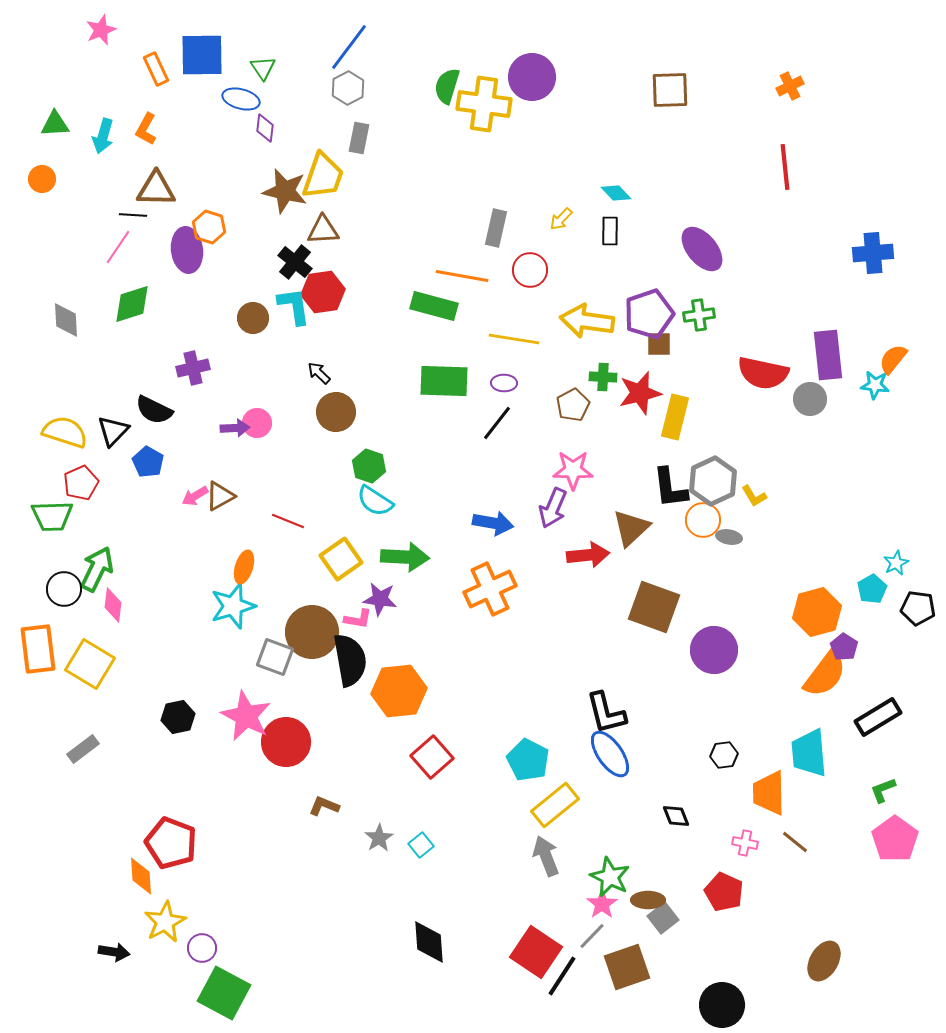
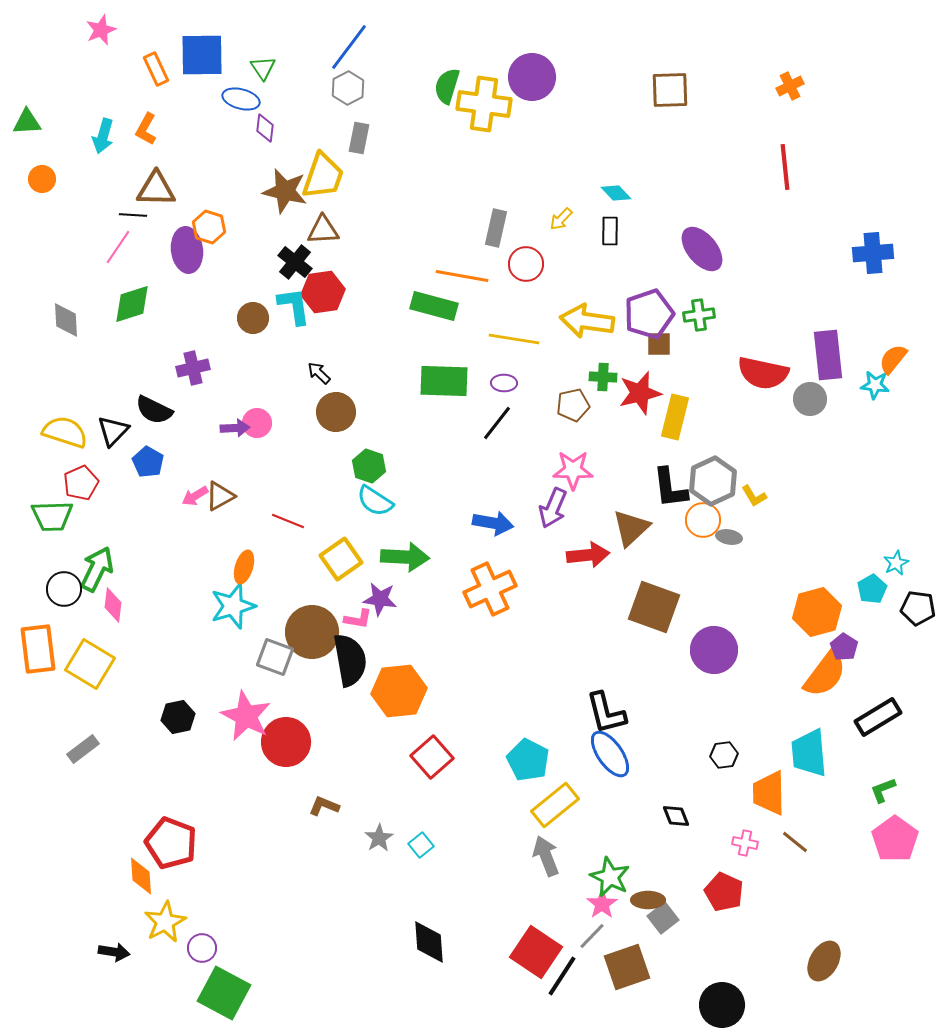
green triangle at (55, 124): moved 28 px left, 2 px up
red circle at (530, 270): moved 4 px left, 6 px up
brown pentagon at (573, 405): rotated 16 degrees clockwise
